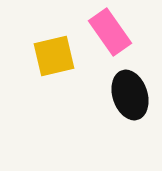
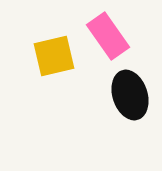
pink rectangle: moved 2 px left, 4 px down
